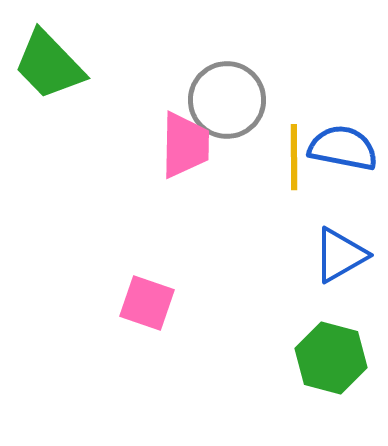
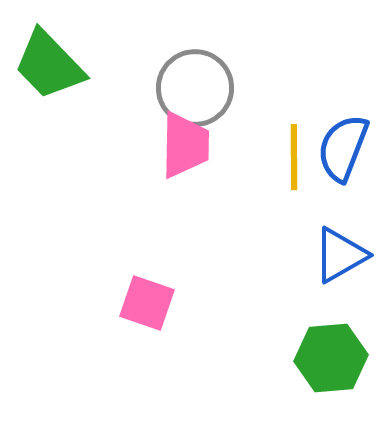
gray circle: moved 32 px left, 12 px up
blue semicircle: rotated 80 degrees counterclockwise
green hexagon: rotated 20 degrees counterclockwise
